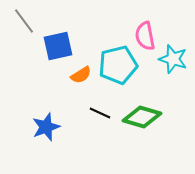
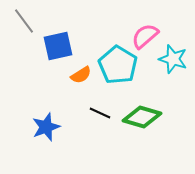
pink semicircle: rotated 60 degrees clockwise
cyan pentagon: rotated 27 degrees counterclockwise
